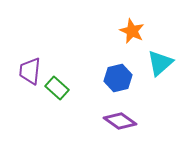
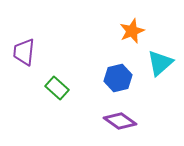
orange star: rotated 25 degrees clockwise
purple trapezoid: moved 6 px left, 19 px up
